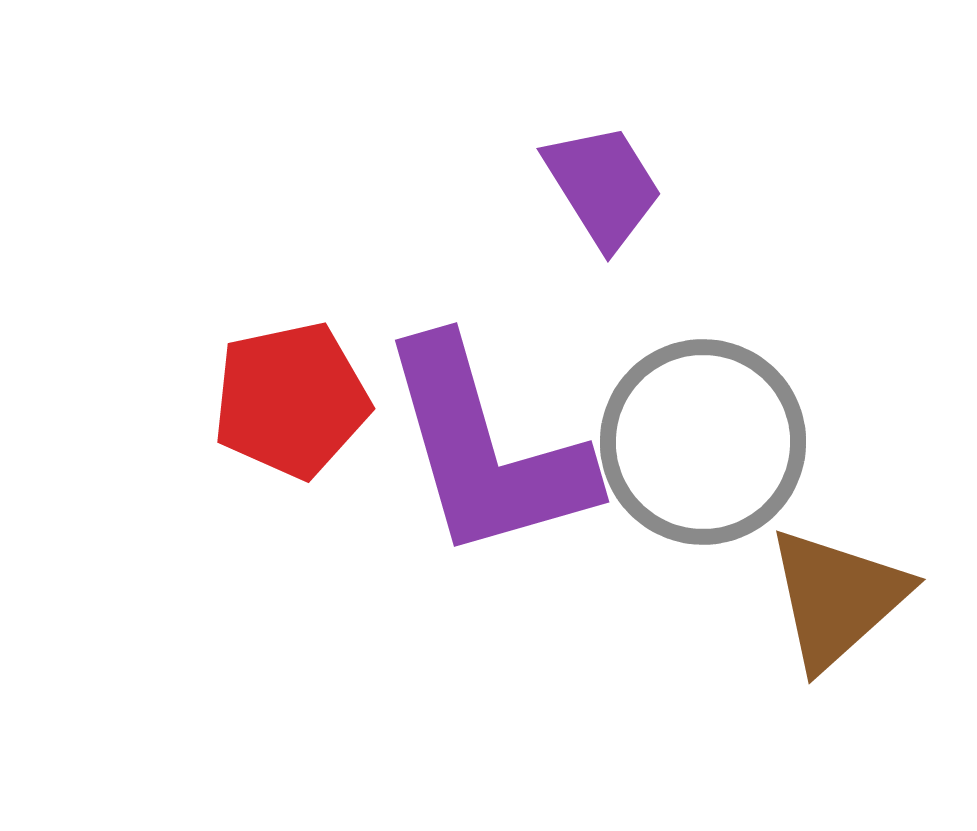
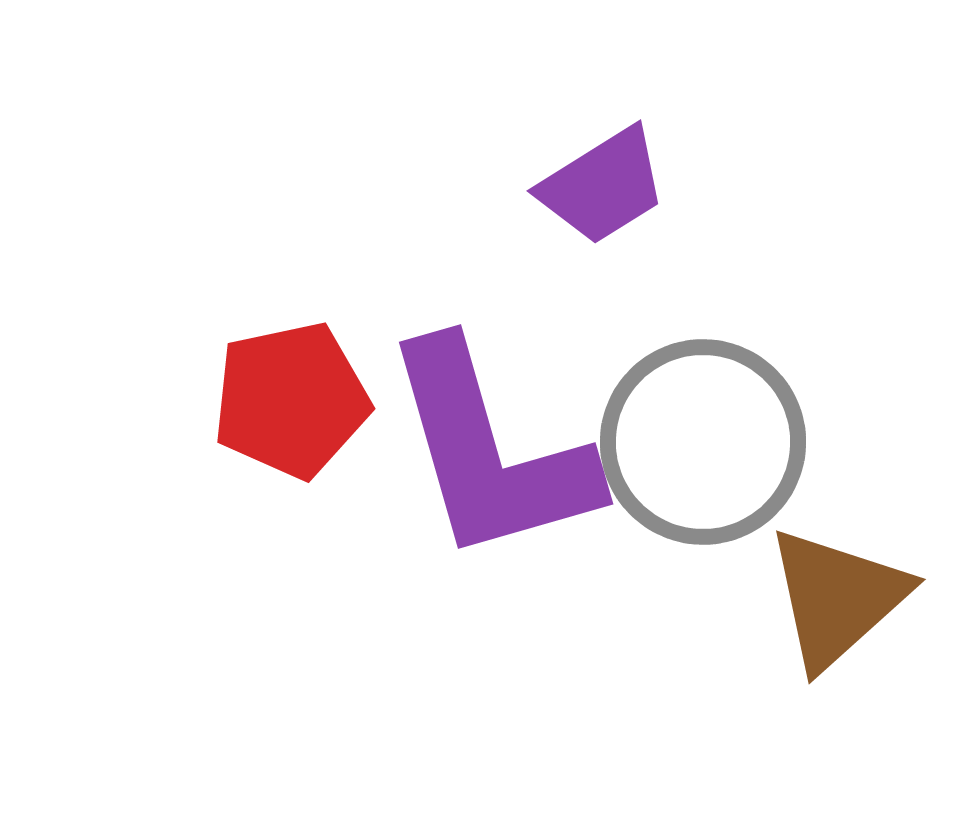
purple trapezoid: rotated 90 degrees clockwise
purple L-shape: moved 4 px right, 2 px down
